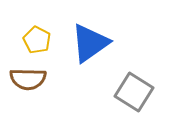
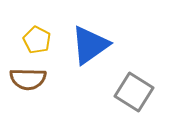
blue triangle: moved 2 px down
